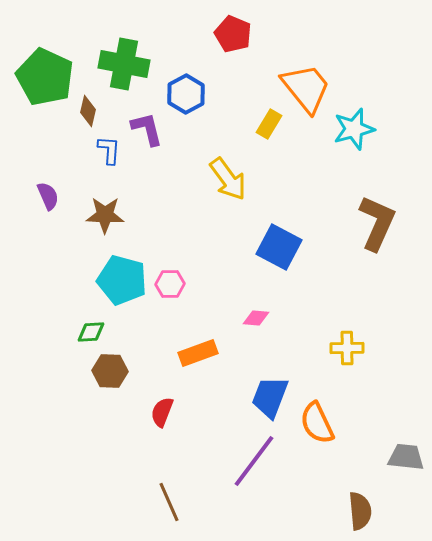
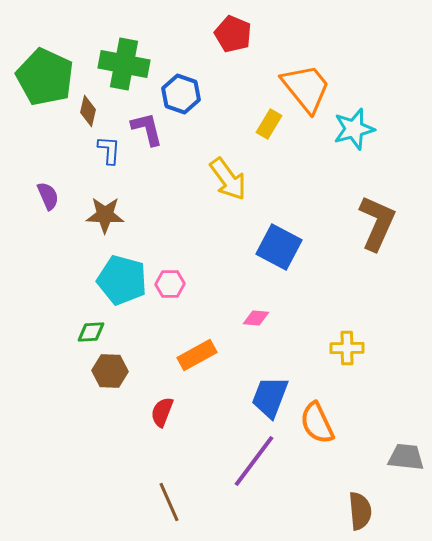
blue hexagon: moved 5 px left; rotated 12 degrees counterclockwise
orange rectangle: moved 1 px left, 2 px down; rotated 9 degrees counterclockwise
